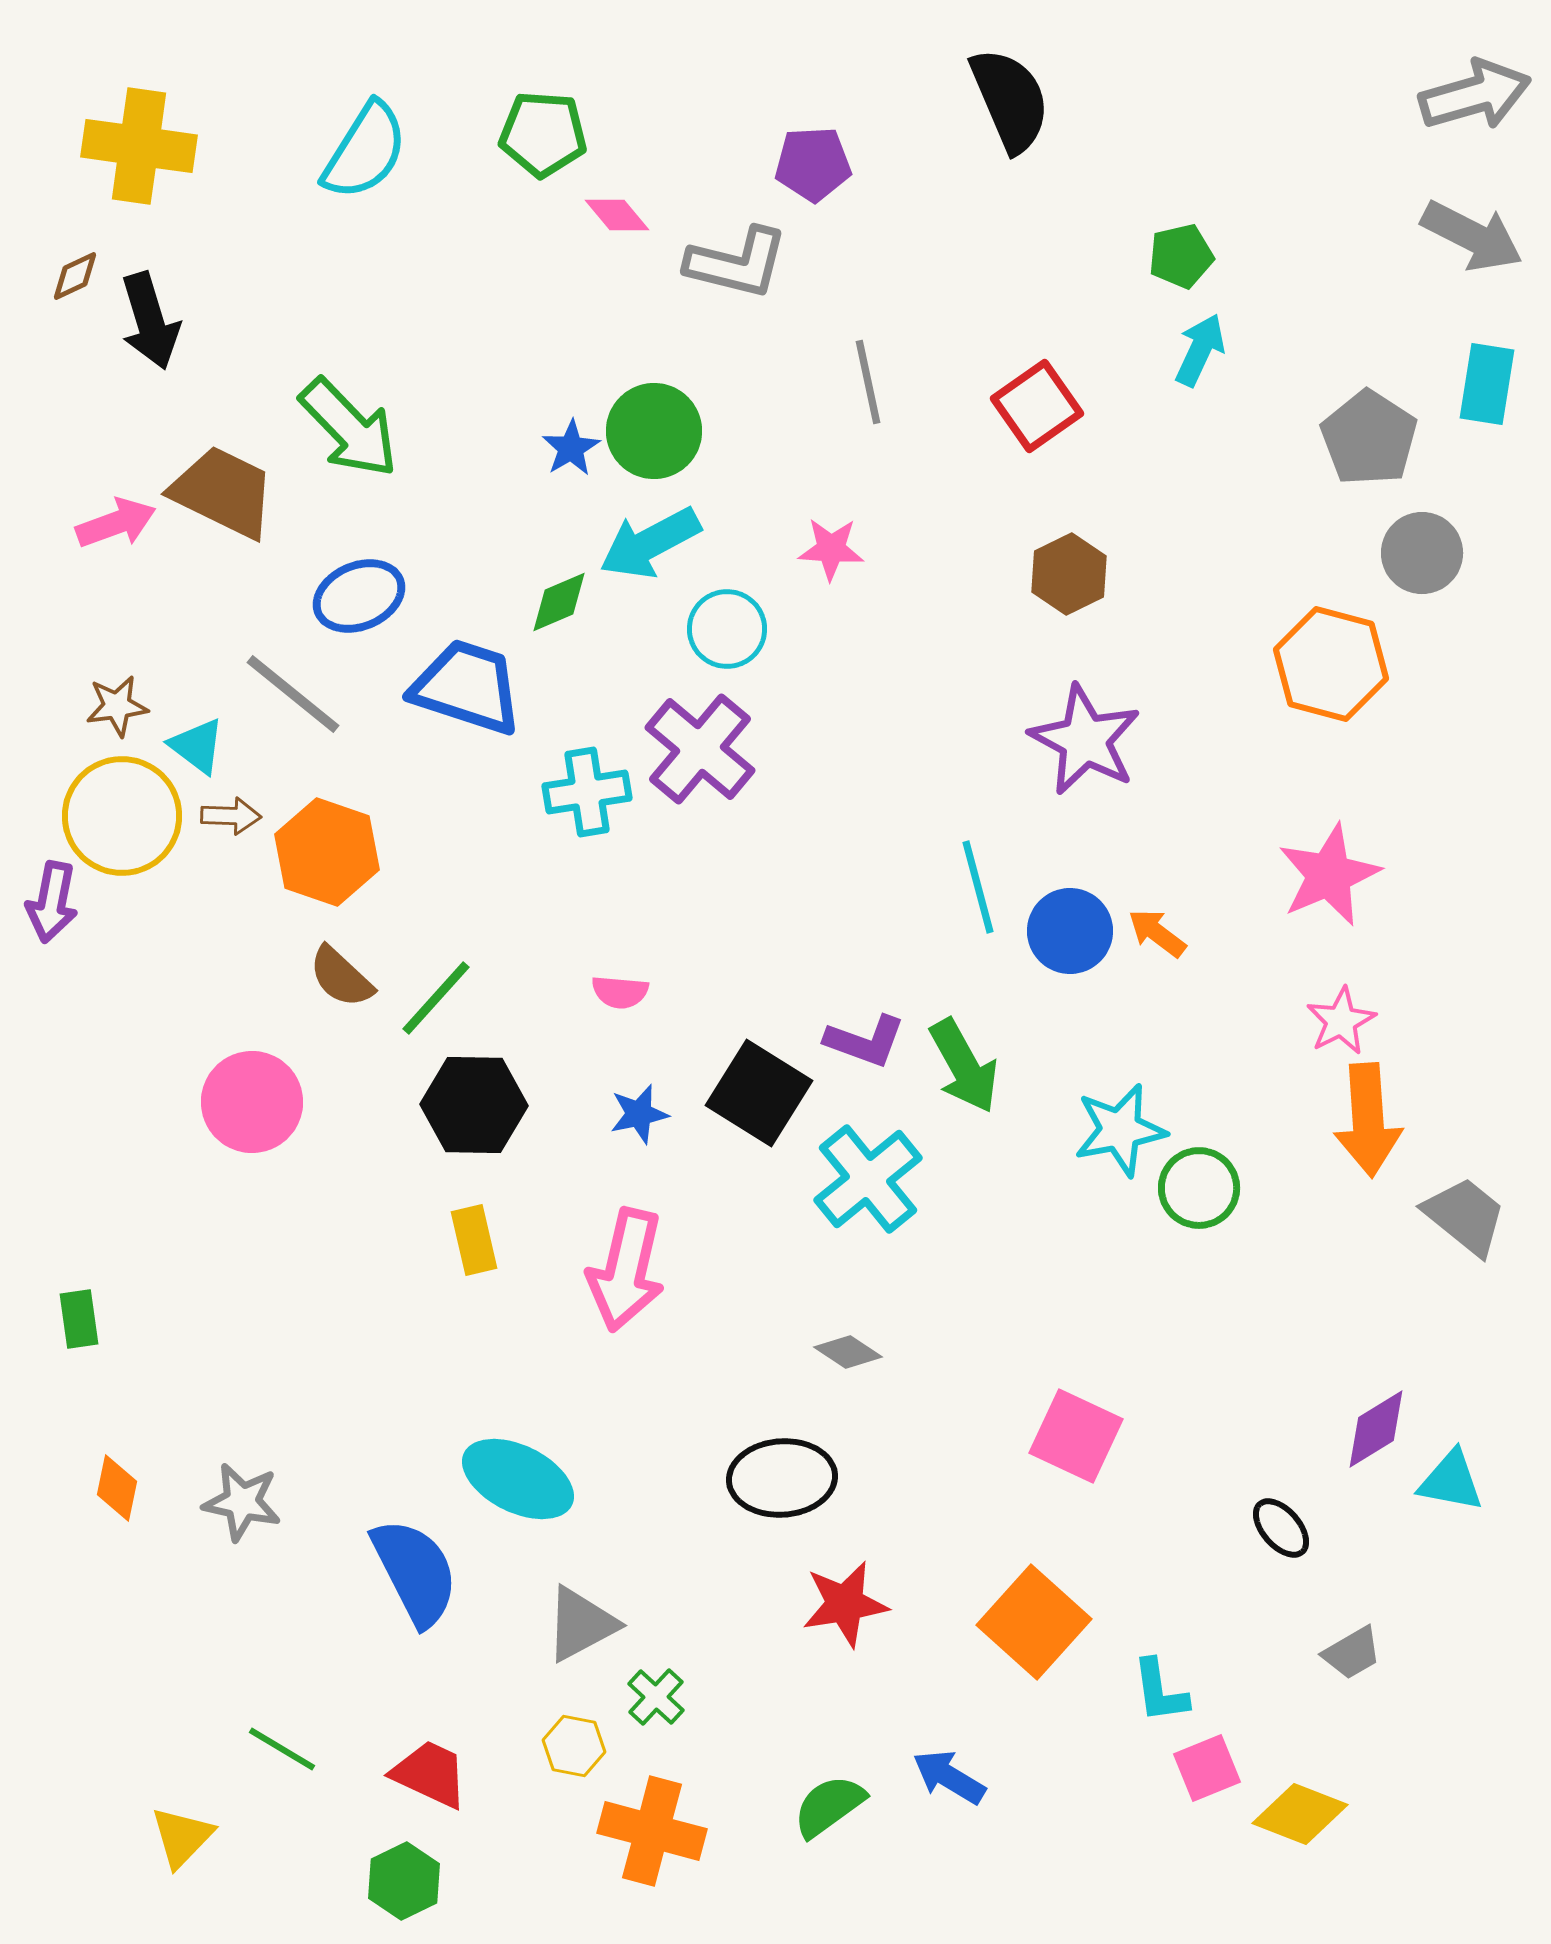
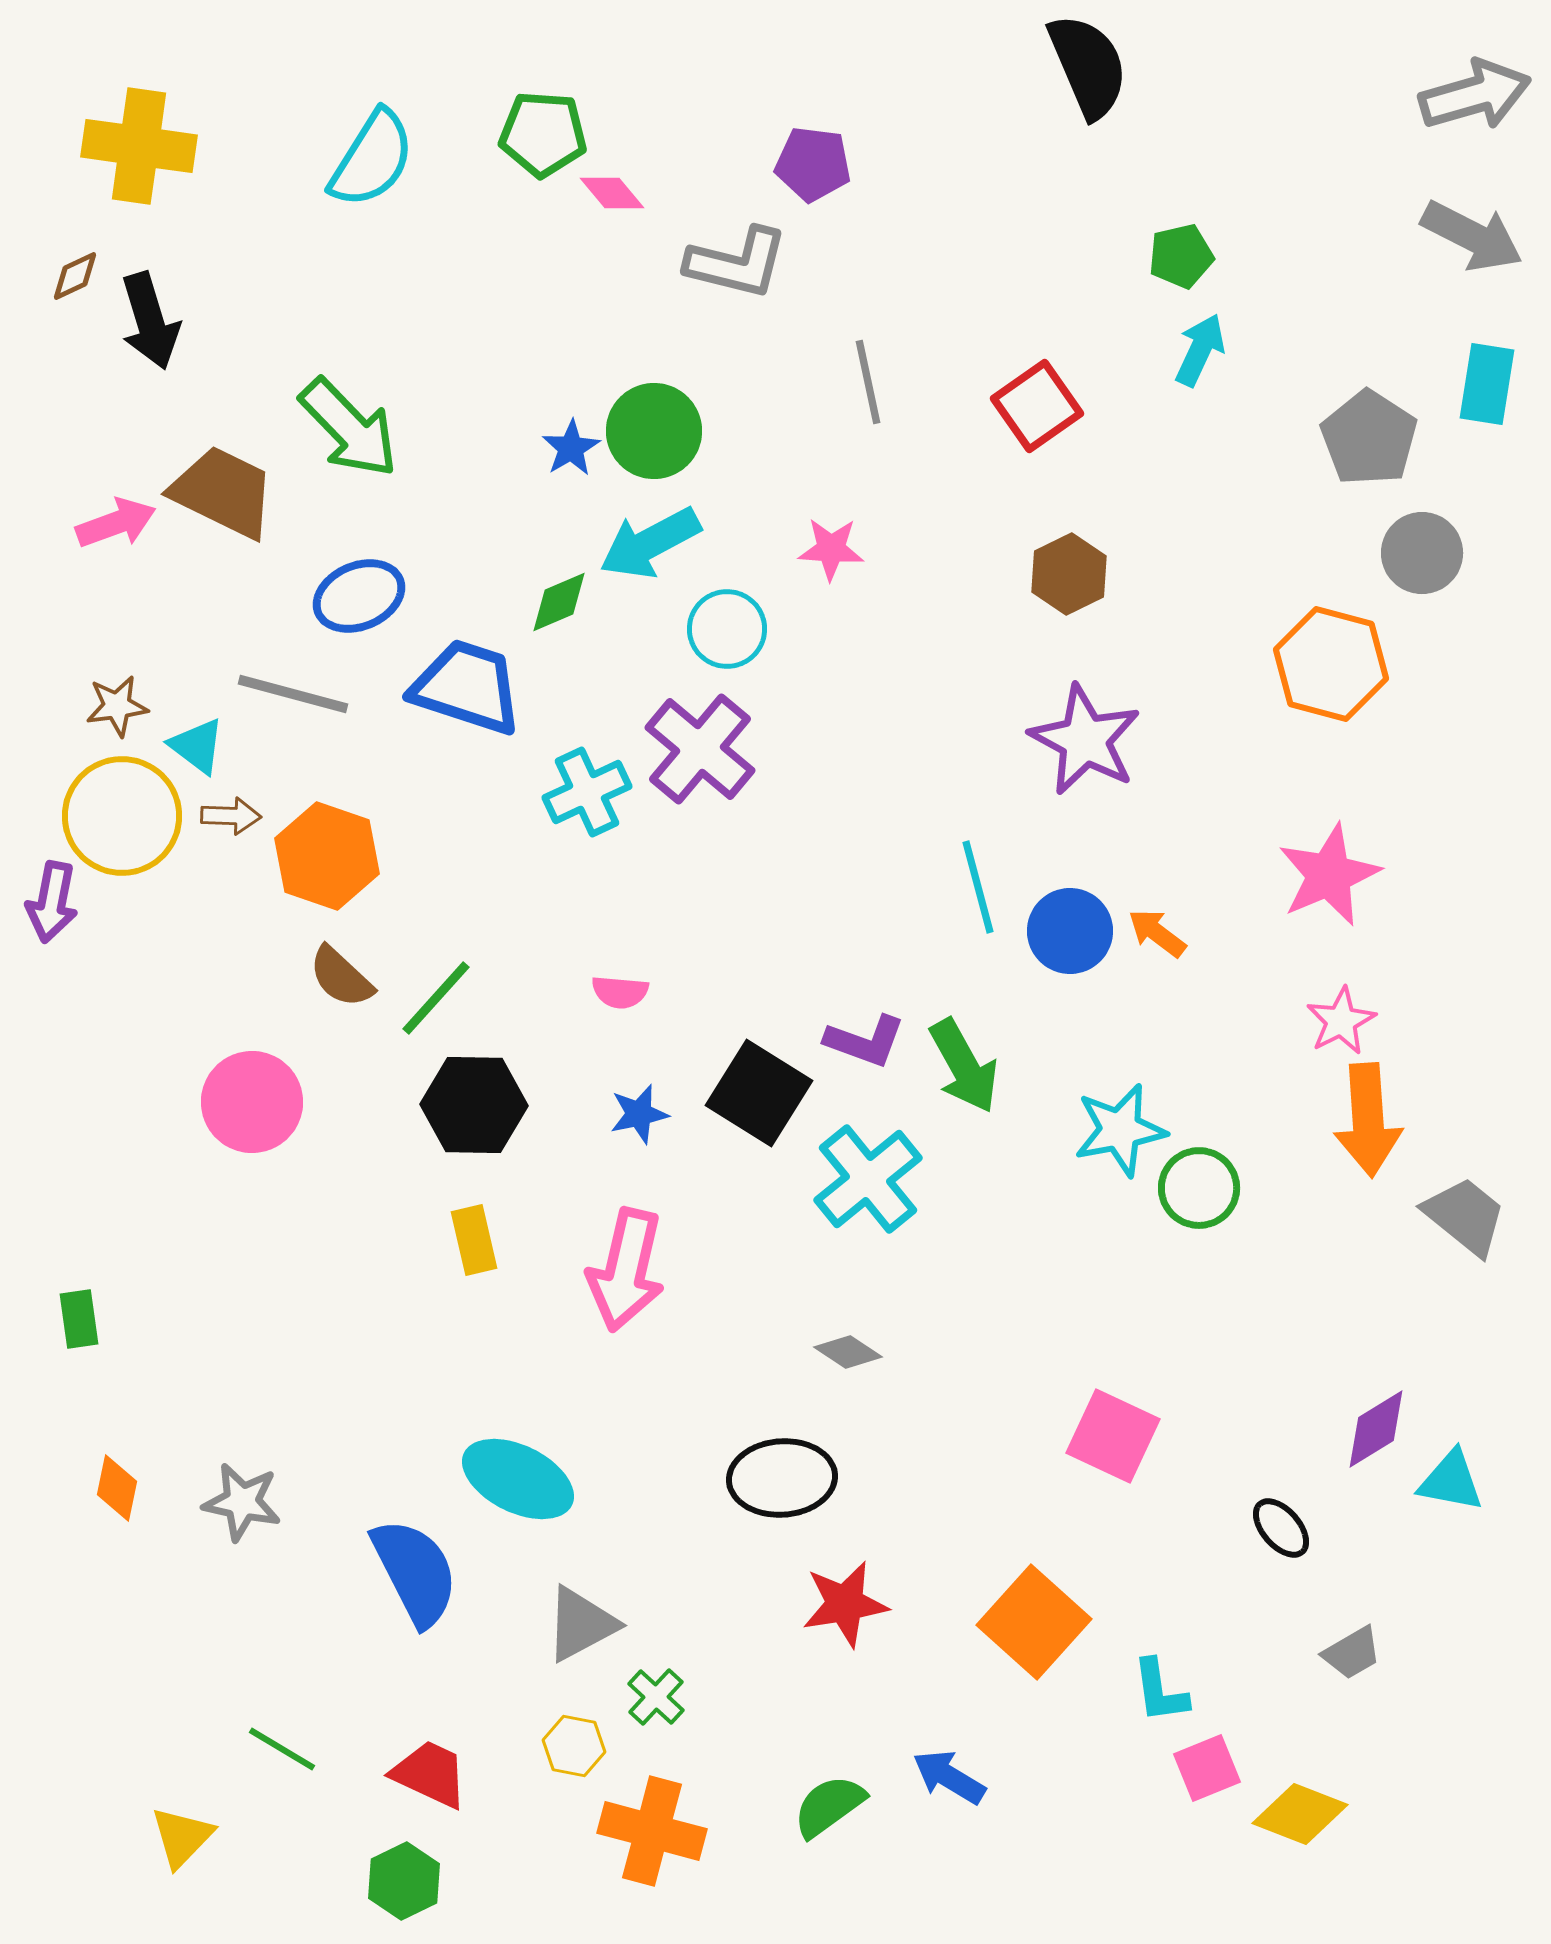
black semicircle at (1010, 100): moved 78 px right, 34 px up
cyan semicircle at (365, 151): moved 7 px right, 8 px down
purple pentagon at (813, 164): rotated 10 degrees clockwise
pink diamond at (617, 215): moved 5 px left, 22 px up
gray line at (293, 694): rotated 24 degrees counterclockwise
cyan cross at (587, 792): rotated 16 degrees counterclockwise
orange hexagon at (327, 852): moved 4 px down
pink square at (1076, 1436): moved 37 px right
